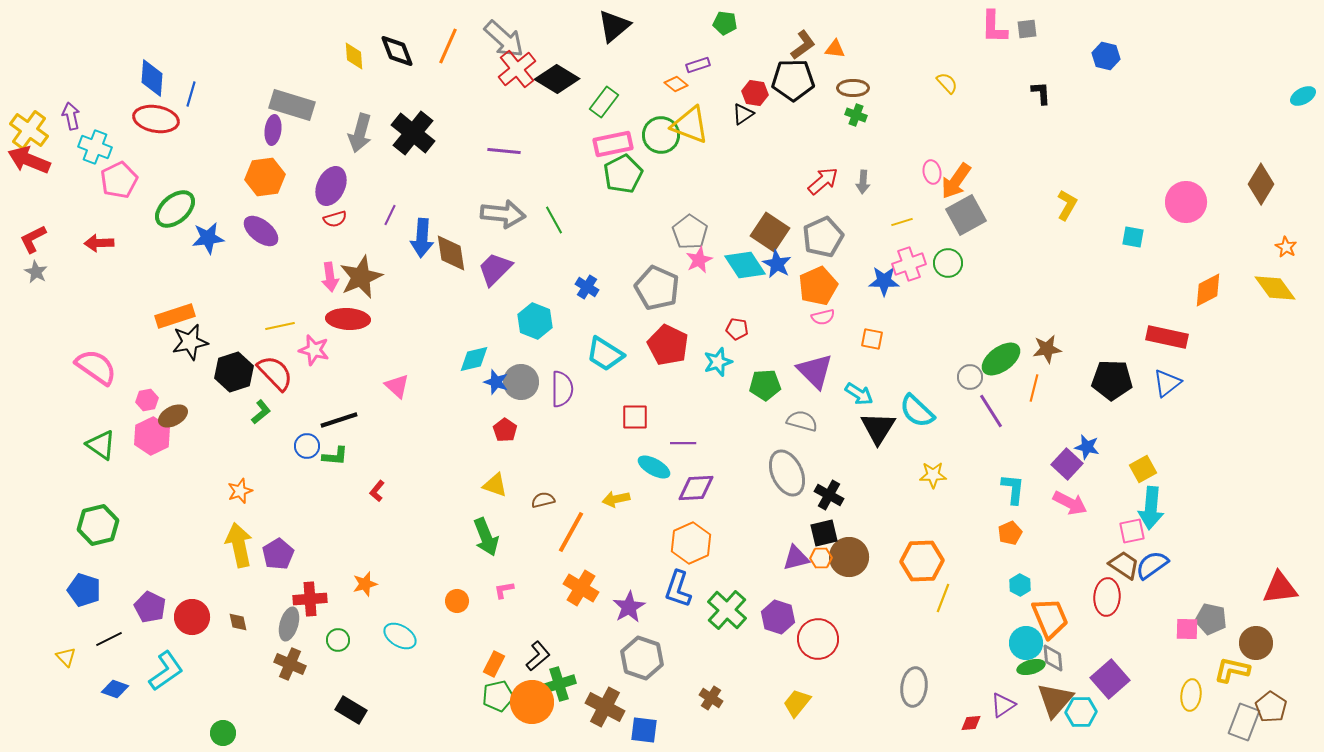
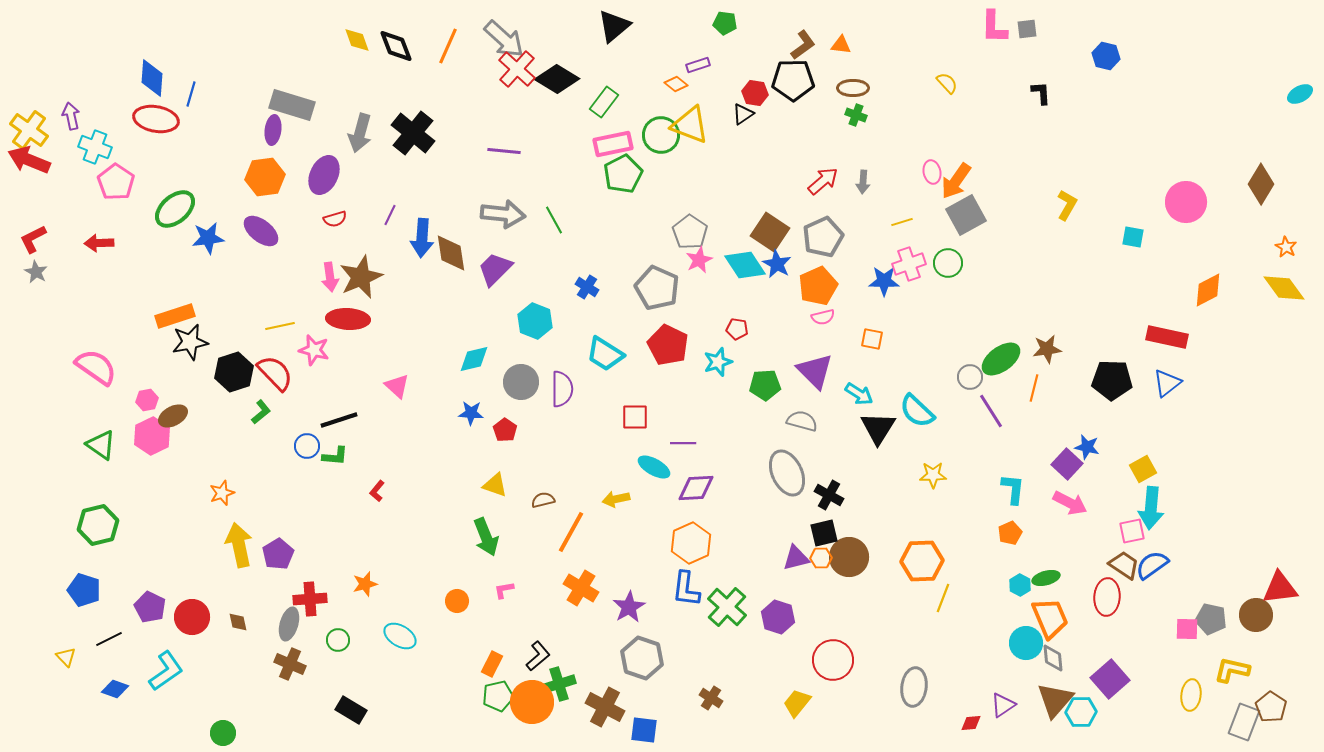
orange triangle at (835, 49): moved 6 px right, 4 px up
black diamond at (397, 51): moved 1 px left, 5 px up
yellow diamond at (354, 56): moved 3 px right, 16 px up; rotated 16 degrees counterclockwise
red cross at (517, 69): rotated 9 degrees counterclockwise
cyan ellipse at (1303, 96): moved 3 px left, 2 px up
pink pentagon at (119, 180): moved 3 px left, 2 px down; rotated 12 degrees counterclockwise
purple ellipse at (331, 186): moved 7 px left, 11 px up
yellow diamond at (1275, 288): moved 9 px right
blue star at (496, 382): moved 25 px left, 31 px down; rotated 15 degrees counterclockwise
orange star at (240, 491): moved 18 px left, 2 px down
blue L-shape at (678, 589): moved 8 px right; rotated 12 degrees counterclockwise
green cross at (727, 610): moved 3 px up
red circle at (818, 639): moved 15 px right, 21 px down
brown circle at (1256, 643): moved 28 px up
orange rectangle at (494, 664): moved 2 px left
green ellipse at (1031, 667): moved 15 px right, 89 px up
